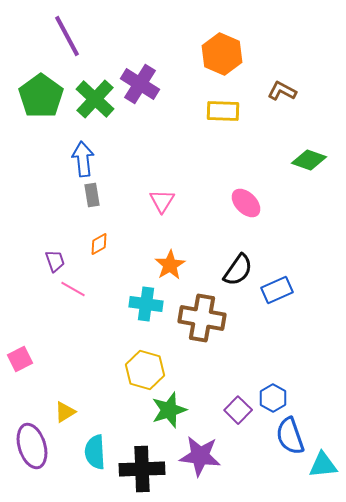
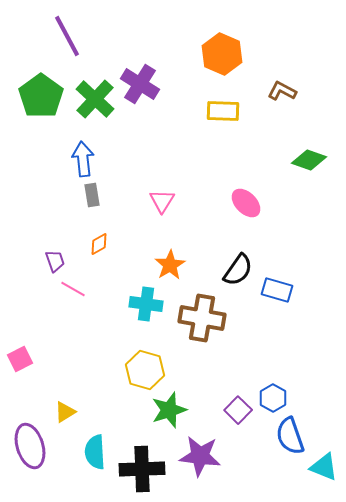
blue rectangle: rotated 40 degrees clockwise
purple ellipse: moved 2 px left
cyan triangle: moved 1 px right, 2 px down; rotated 28 degrees clockwise
